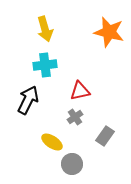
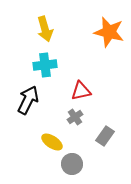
red triangle: moved 1 px right
